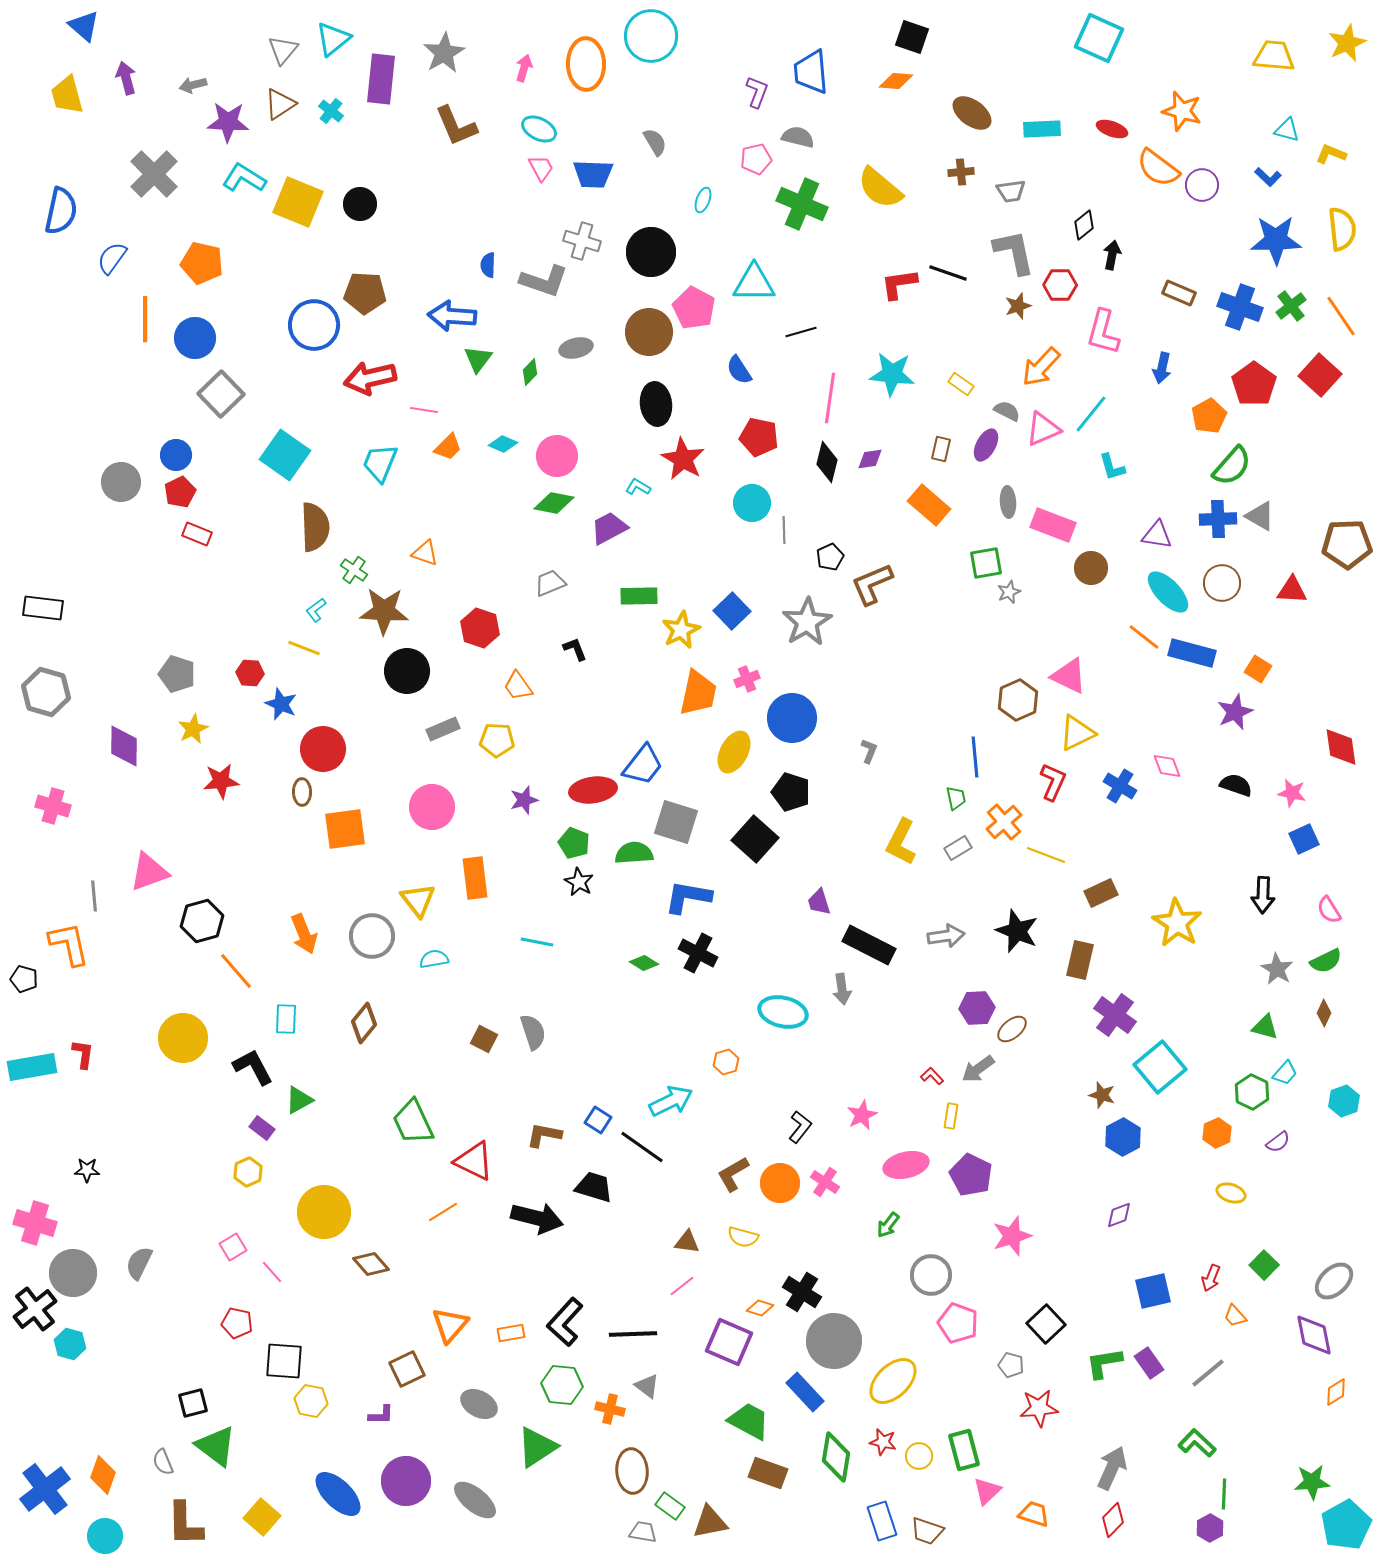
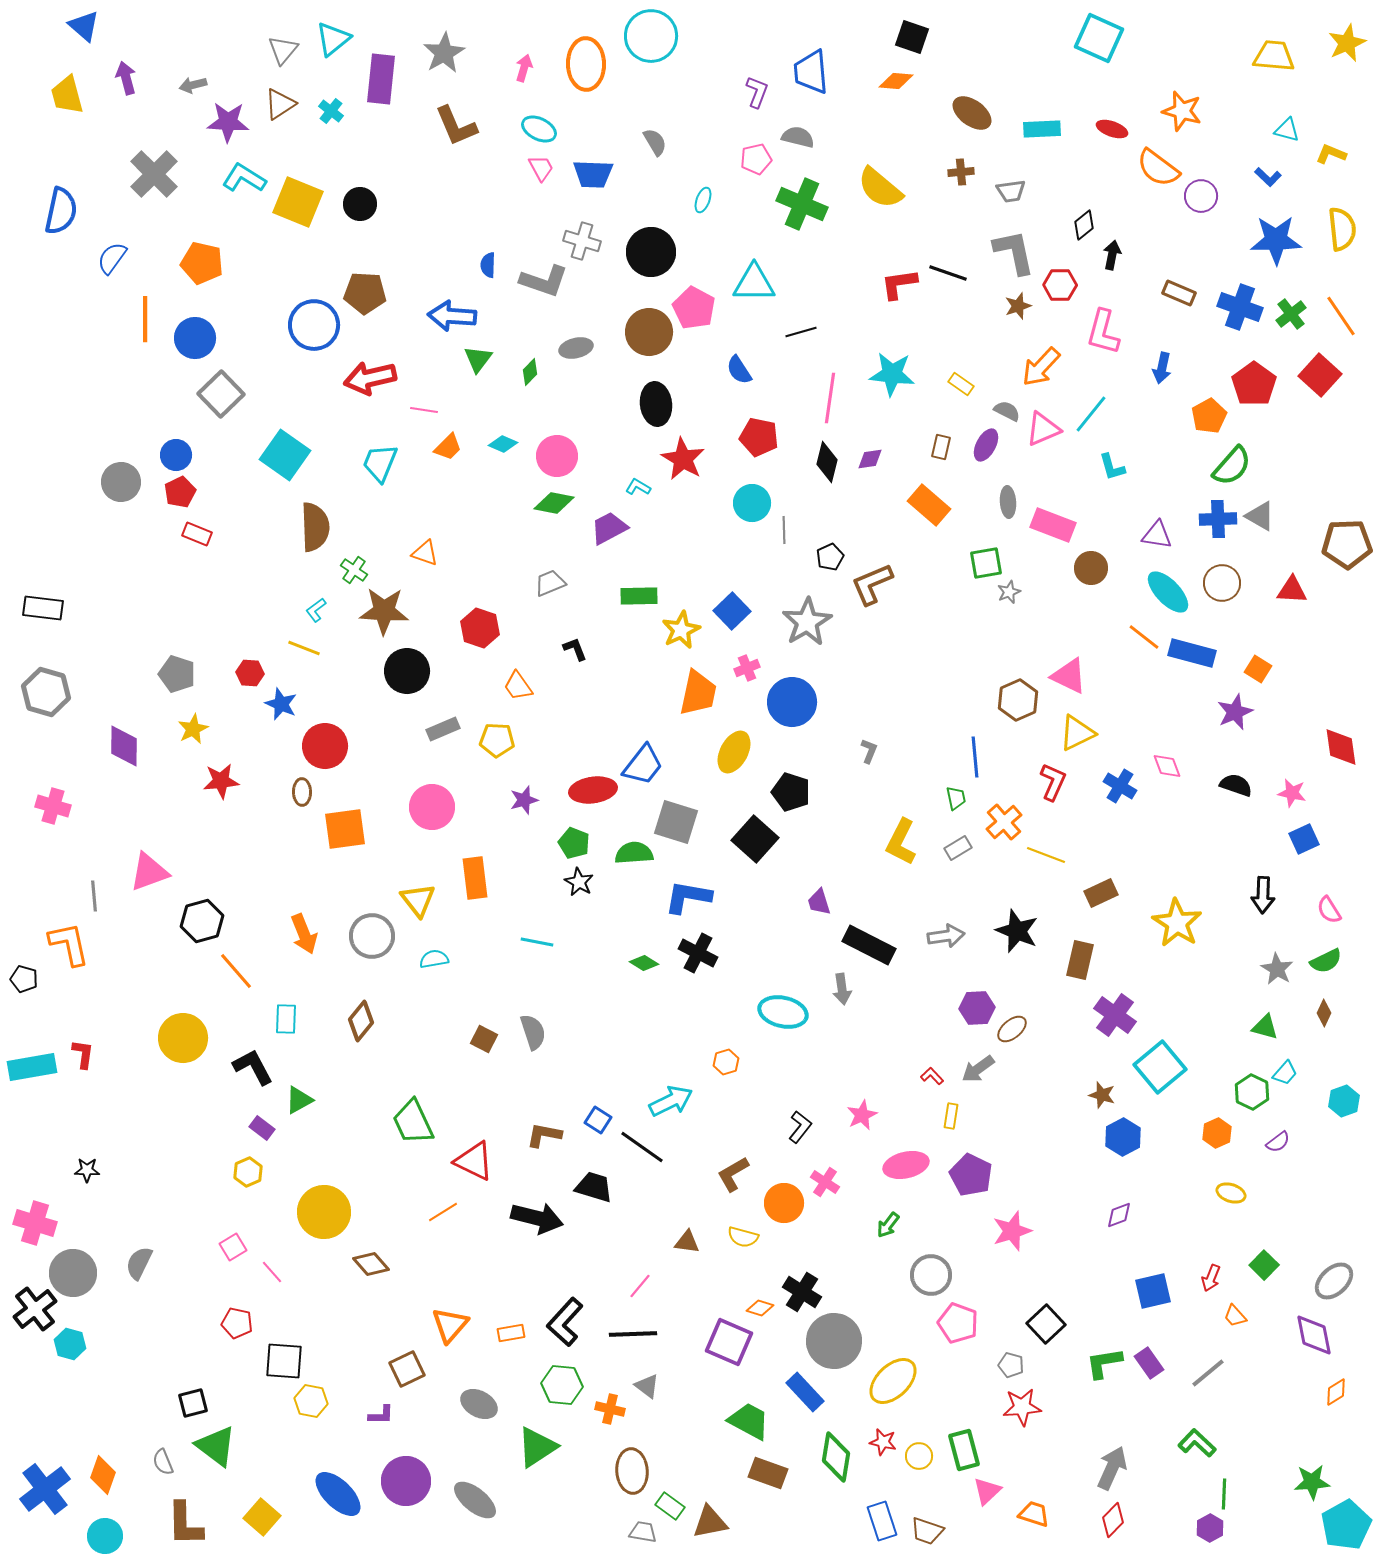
purple circle at (1202, 185): moved 1 px left, 11 px down
green cross at (1291, 306): moved 8 px down
brown rectangle at (941, 449): moved 2 px up
pink cross at (747, 679): moved 11 px up
blue circle at (792, 718): moved 16 px up
red circle at (323, 749): moved 2 px right, 3 px up
brown diamond at (364, 1023): moved 3 px left, 2 px up
orange circle at (780, 1183): moved 4 px right, 20 px down
pink star at (1012, 1236): moved 5 px up
pink line at (682, 1286): moved 42 px left; rotated 12 degrees counterclockwise
red star at (1039, 1408): moved 17 px left, 1 px up
